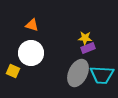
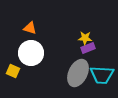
orange triangle: moved 2 px left, 3 px down
